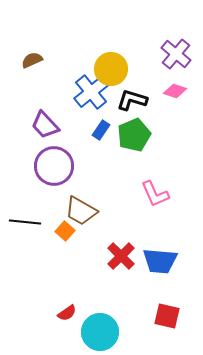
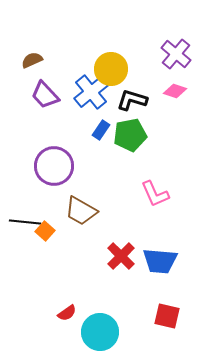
purple trapezoid: moved 30 px up
green pentagon: moved 4 px left; rotated 12 degrees clockwise
orange square: moved 20 px left
